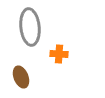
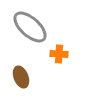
gray ellipse: rotated 42 degrees counterclockwise
